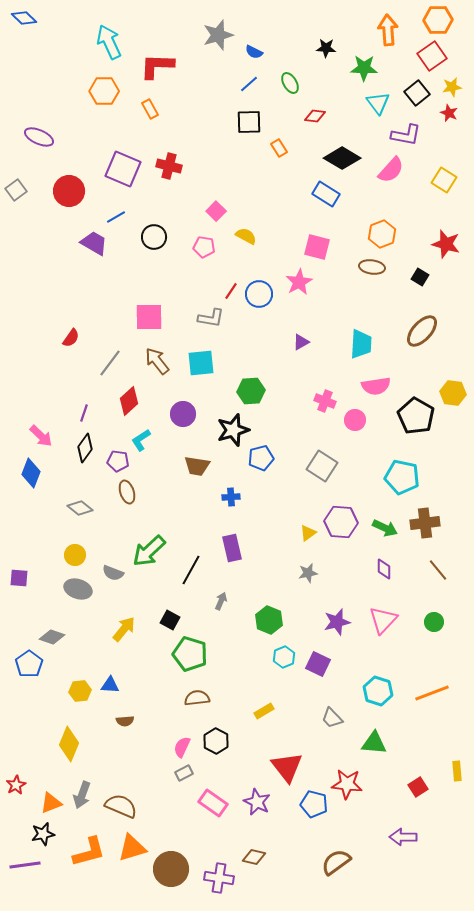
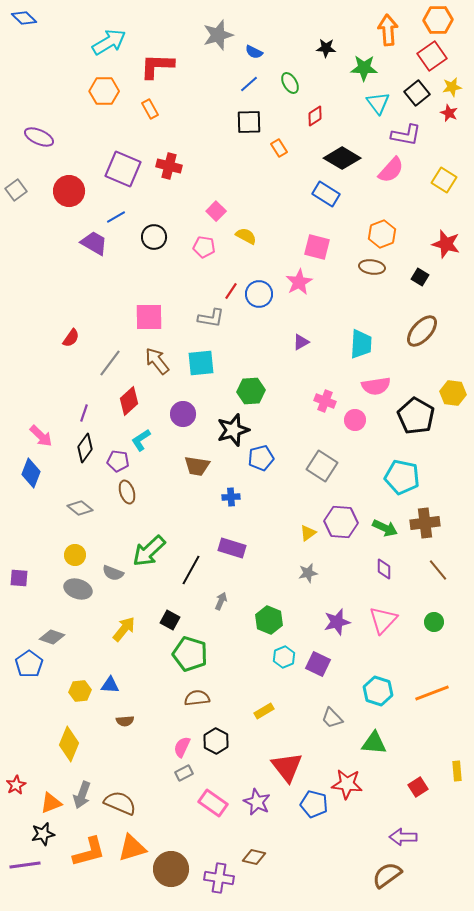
cyan arrow at (109, 42): rotated 84 degrees clockwise
red diamond at (315, 116): rotated 40 degrees counterclockwise
purple rectangle at (232, 548): rotated 60 degrees counterclockwise
brown semicircle at (121, 806): moved 1 px left, 3 px up
brown semicircle at (336, 862): moved 51 px right, 13 px down
